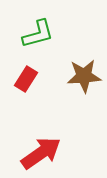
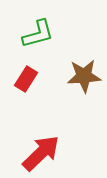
red arrow: rotated 9 degrees counterclockwise
